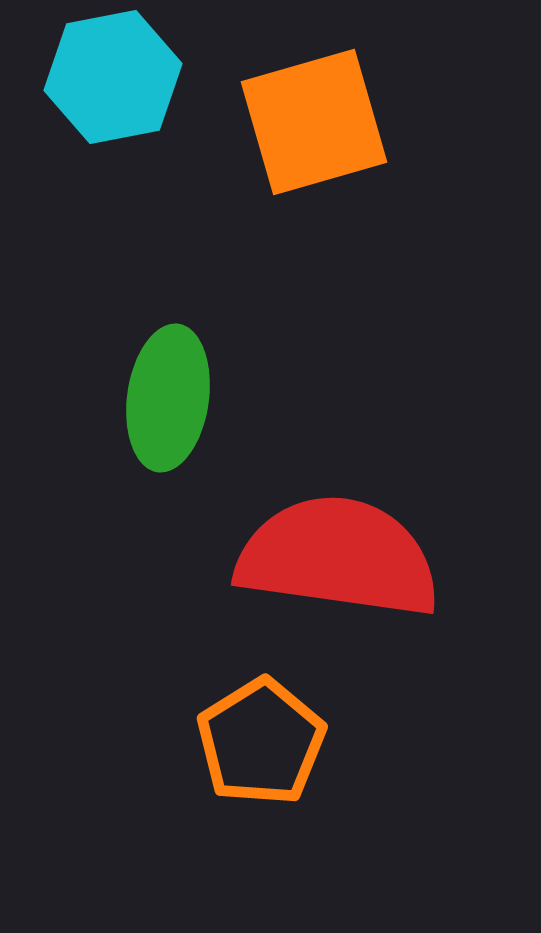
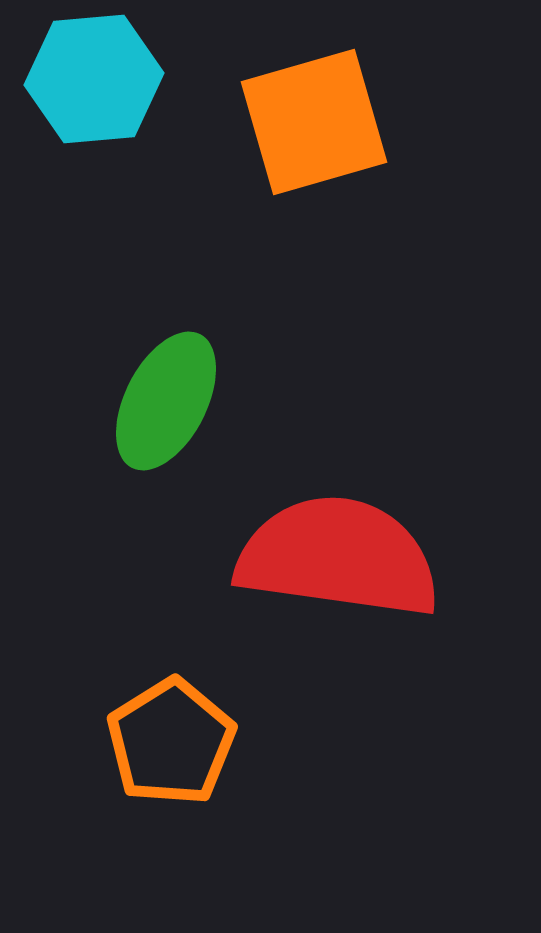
cyan hexagon: moved 19 px left, 2 px down; rotated 6 degrees clockwise
green ellipse: moved 2 px left, 3 px down; rotated 19 degrees clockwise
orange pentagon: moved 90 px left
